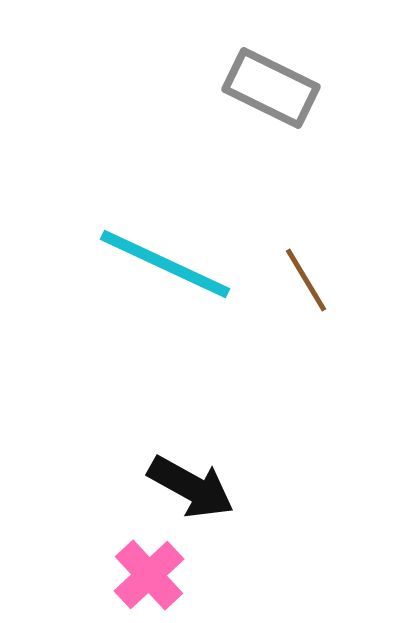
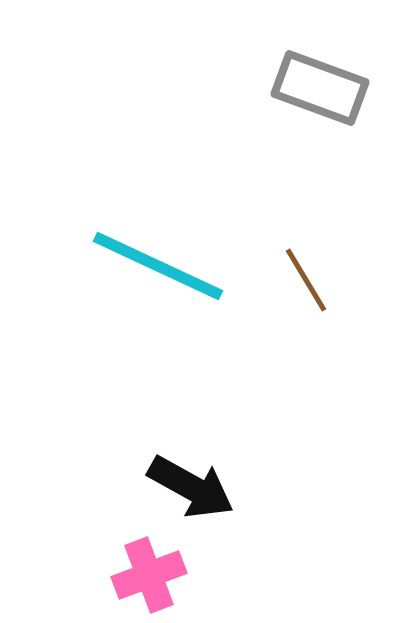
gray rectangle: moved 49 px right; rotated 6 degrees counterclockwise
cyan line: moved 7 px left, 2 px down
pink cross: rotated 22 degrees clockwise
